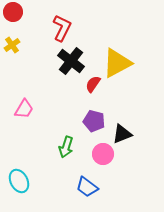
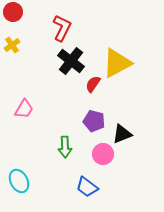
green arrow: moved 1 px left; rotated 20 degrees counterclockwise
